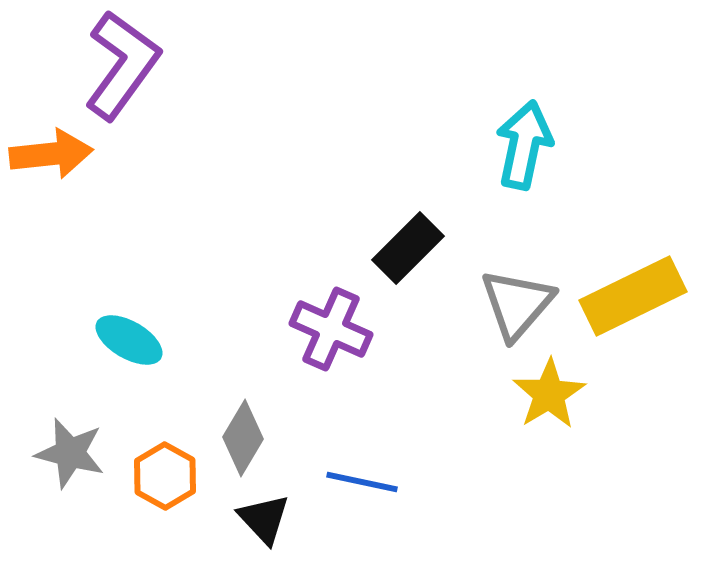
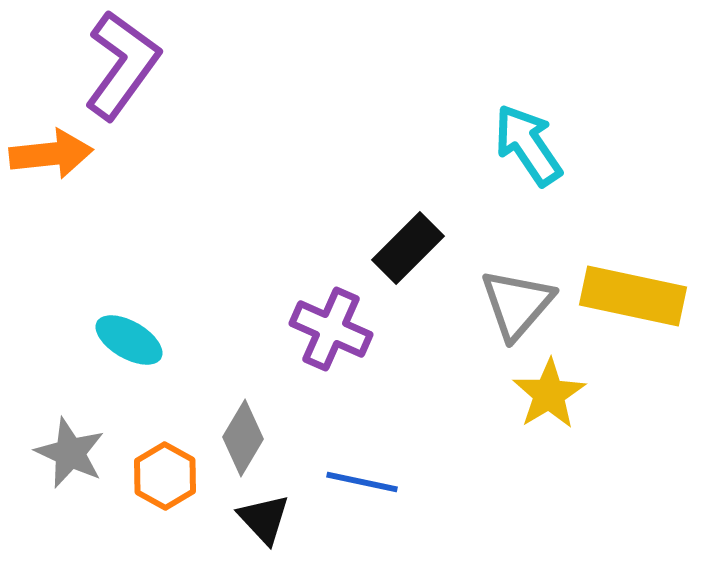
cyan arrow: moved 4 px right; rotated 46 degrees counterclockwise
yellow rectangle: rotated 38 degrees clockwise
gray star: rotated 10 degrees clockwise
